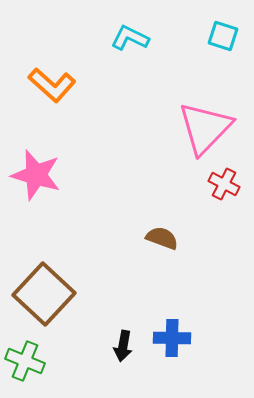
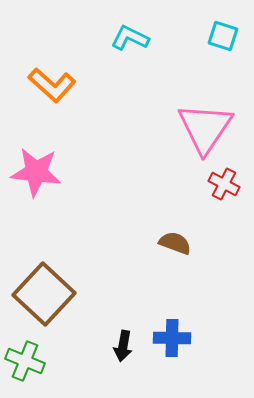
pink triangle: rotated 10 degrees counterclockwise
pink star: moved 3 px up; rotated 9 degrees counterclockwise
brown semicircle: moved 13 px right, 5 px down
